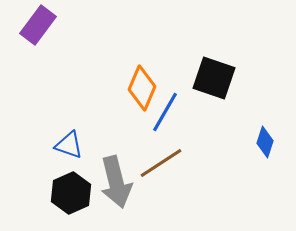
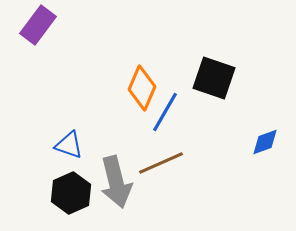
blue diamond: rotated 52 degrees clockwise
brown line: rotated 9 degrees clockwise
